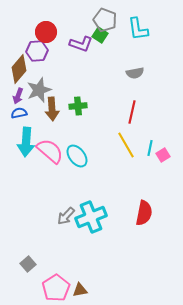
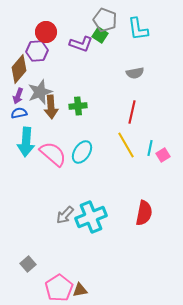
gray star: moved 1 px right, 2 px down
brown arrow: moved 1 px left, 2 px up
pink semicircle: moved 3 px right, 3 px down
cyan ellipse: moved 5 px right, 4 px up; rotated 70 degrees clockwise
gray arrow: moved 1 px left, 1 px up
pink pentagon: moved 3 px right
